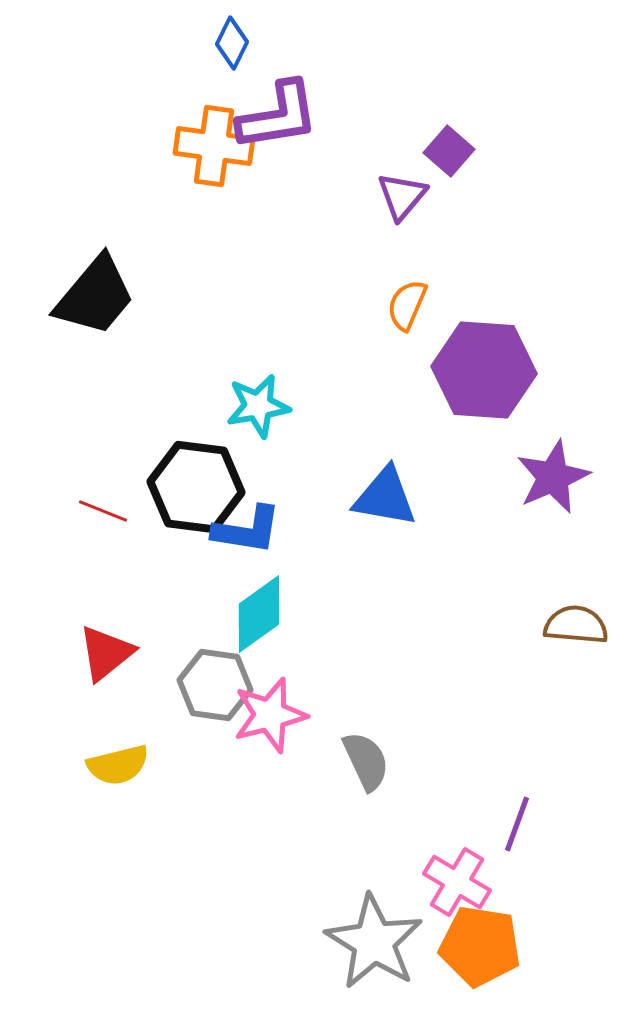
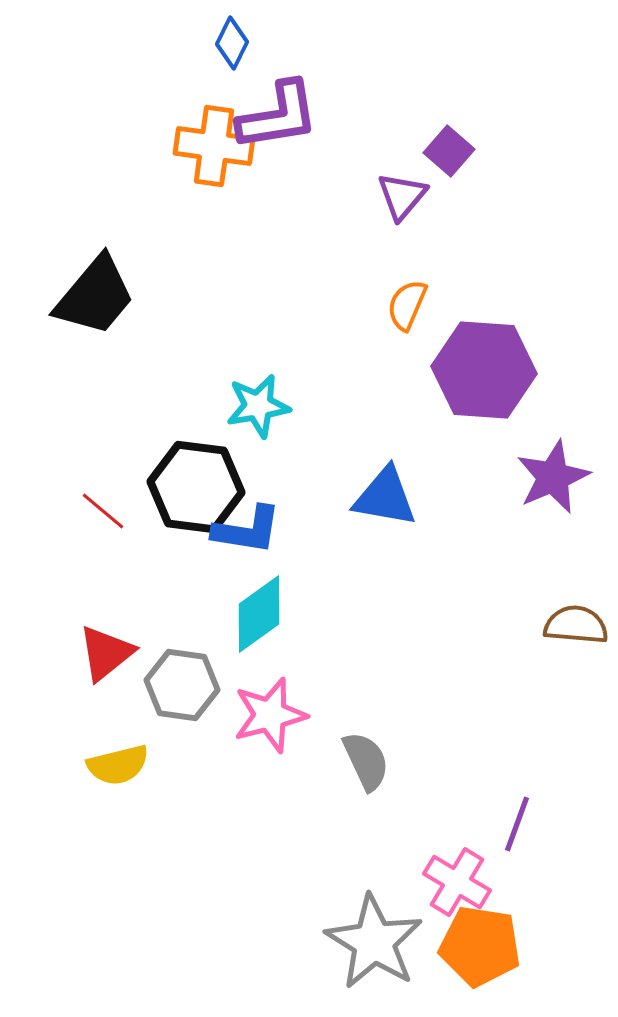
red line: rotated 18 degrees clockwise
gray hexagon: moved 33 px left
